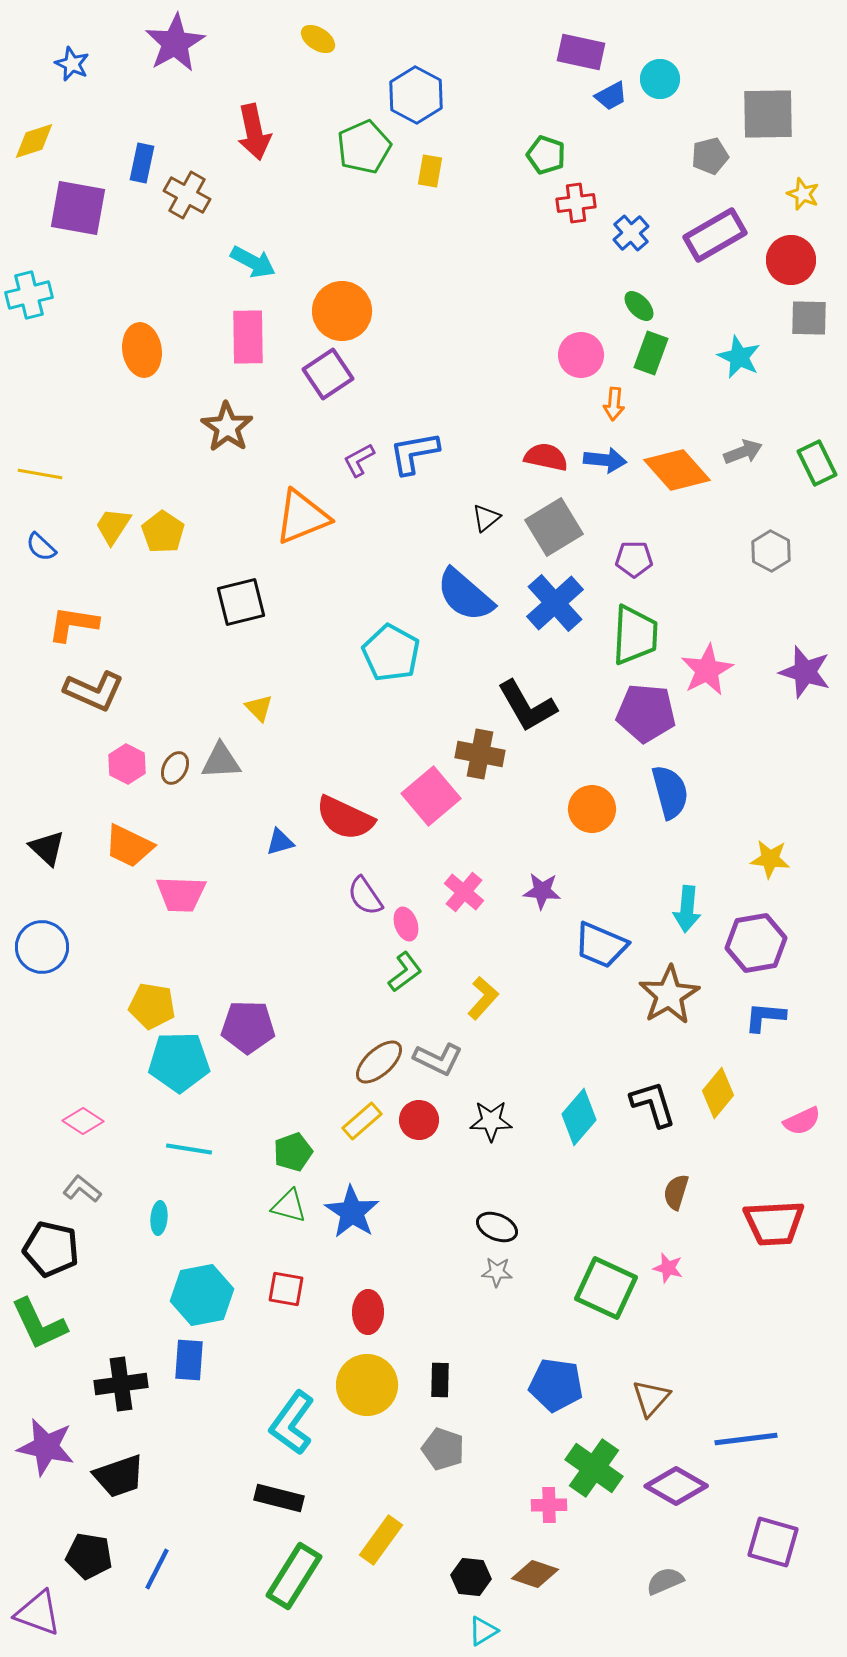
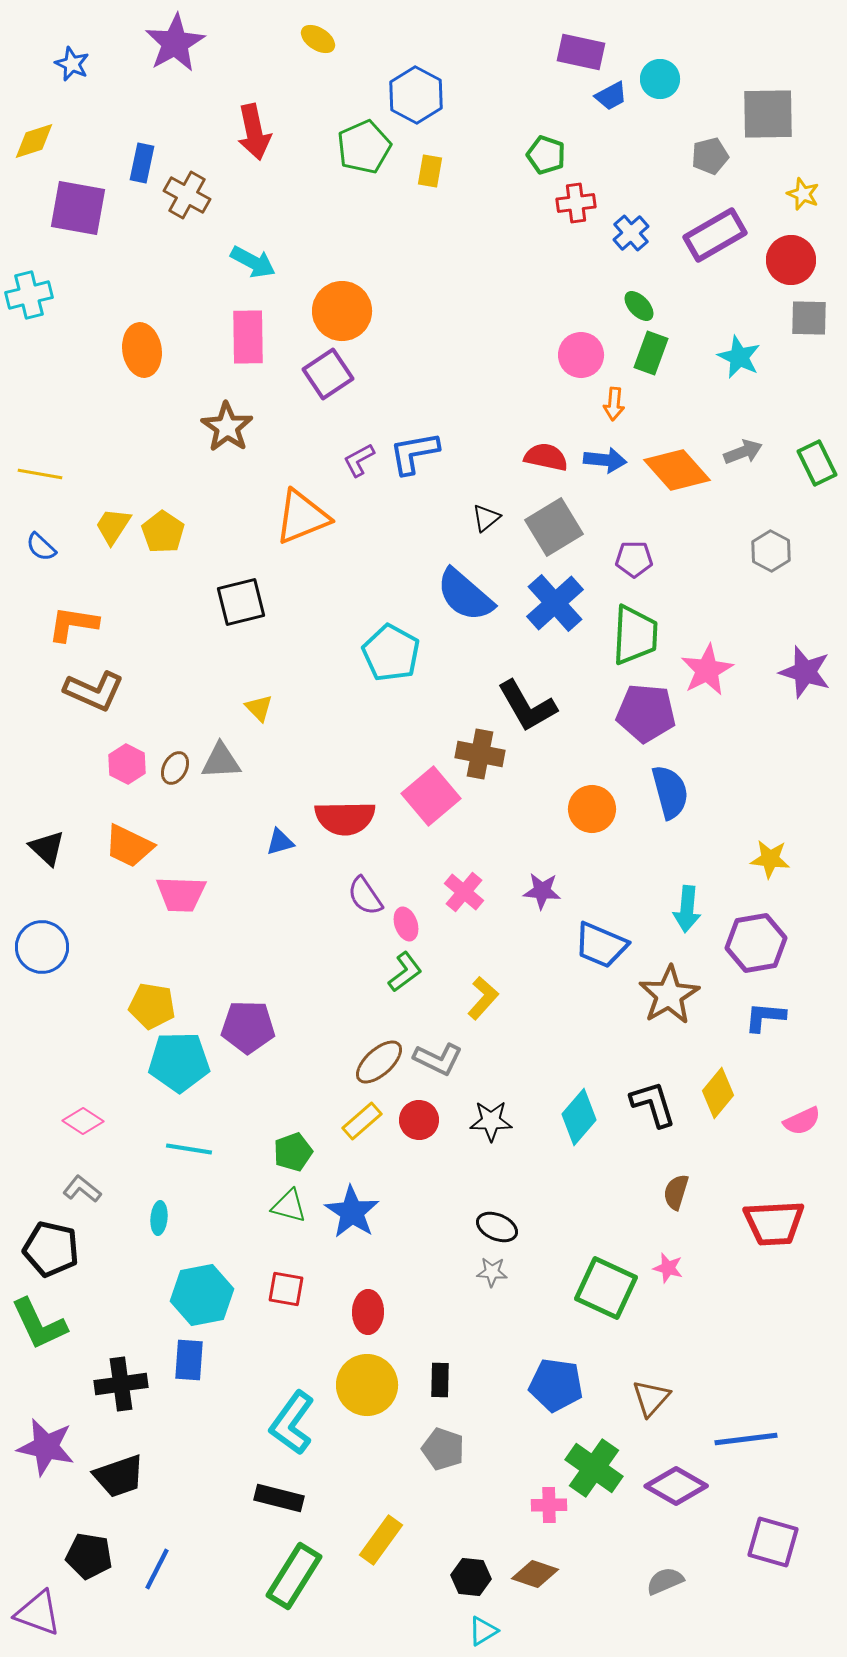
red semicircle at (345, 818): rotated 26 degrees counterclockwise
gray star at (497, 1272): moved 5 px left
